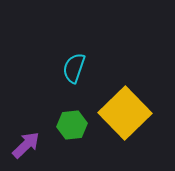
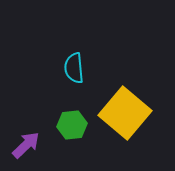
cyan semicircle: rotated 24 degrees counterclockwise
yellow square: rotated 6 degrees counterclockwise
